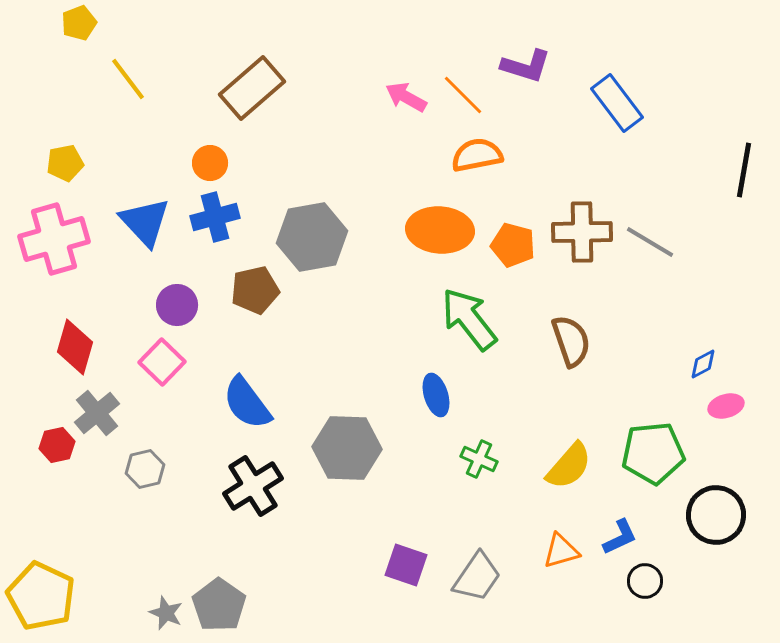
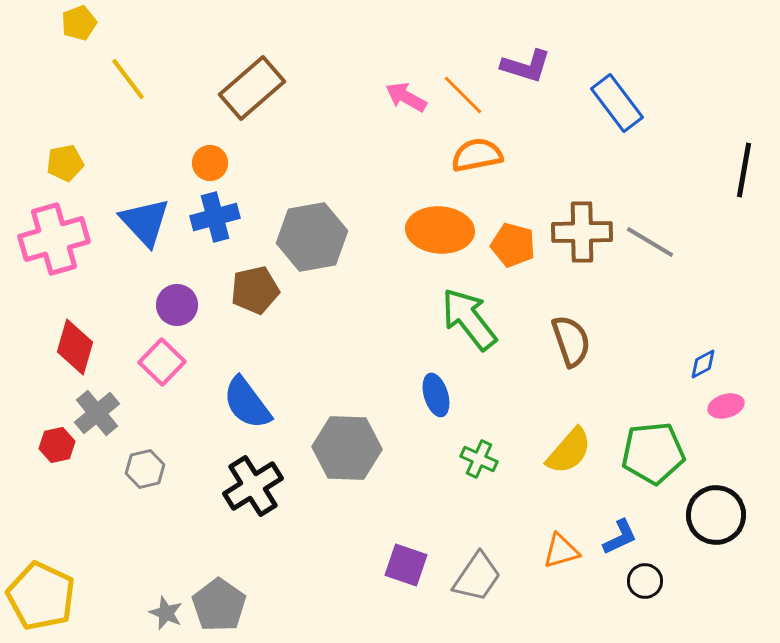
yellow semicircle at (569, 466): moved 15 px up
